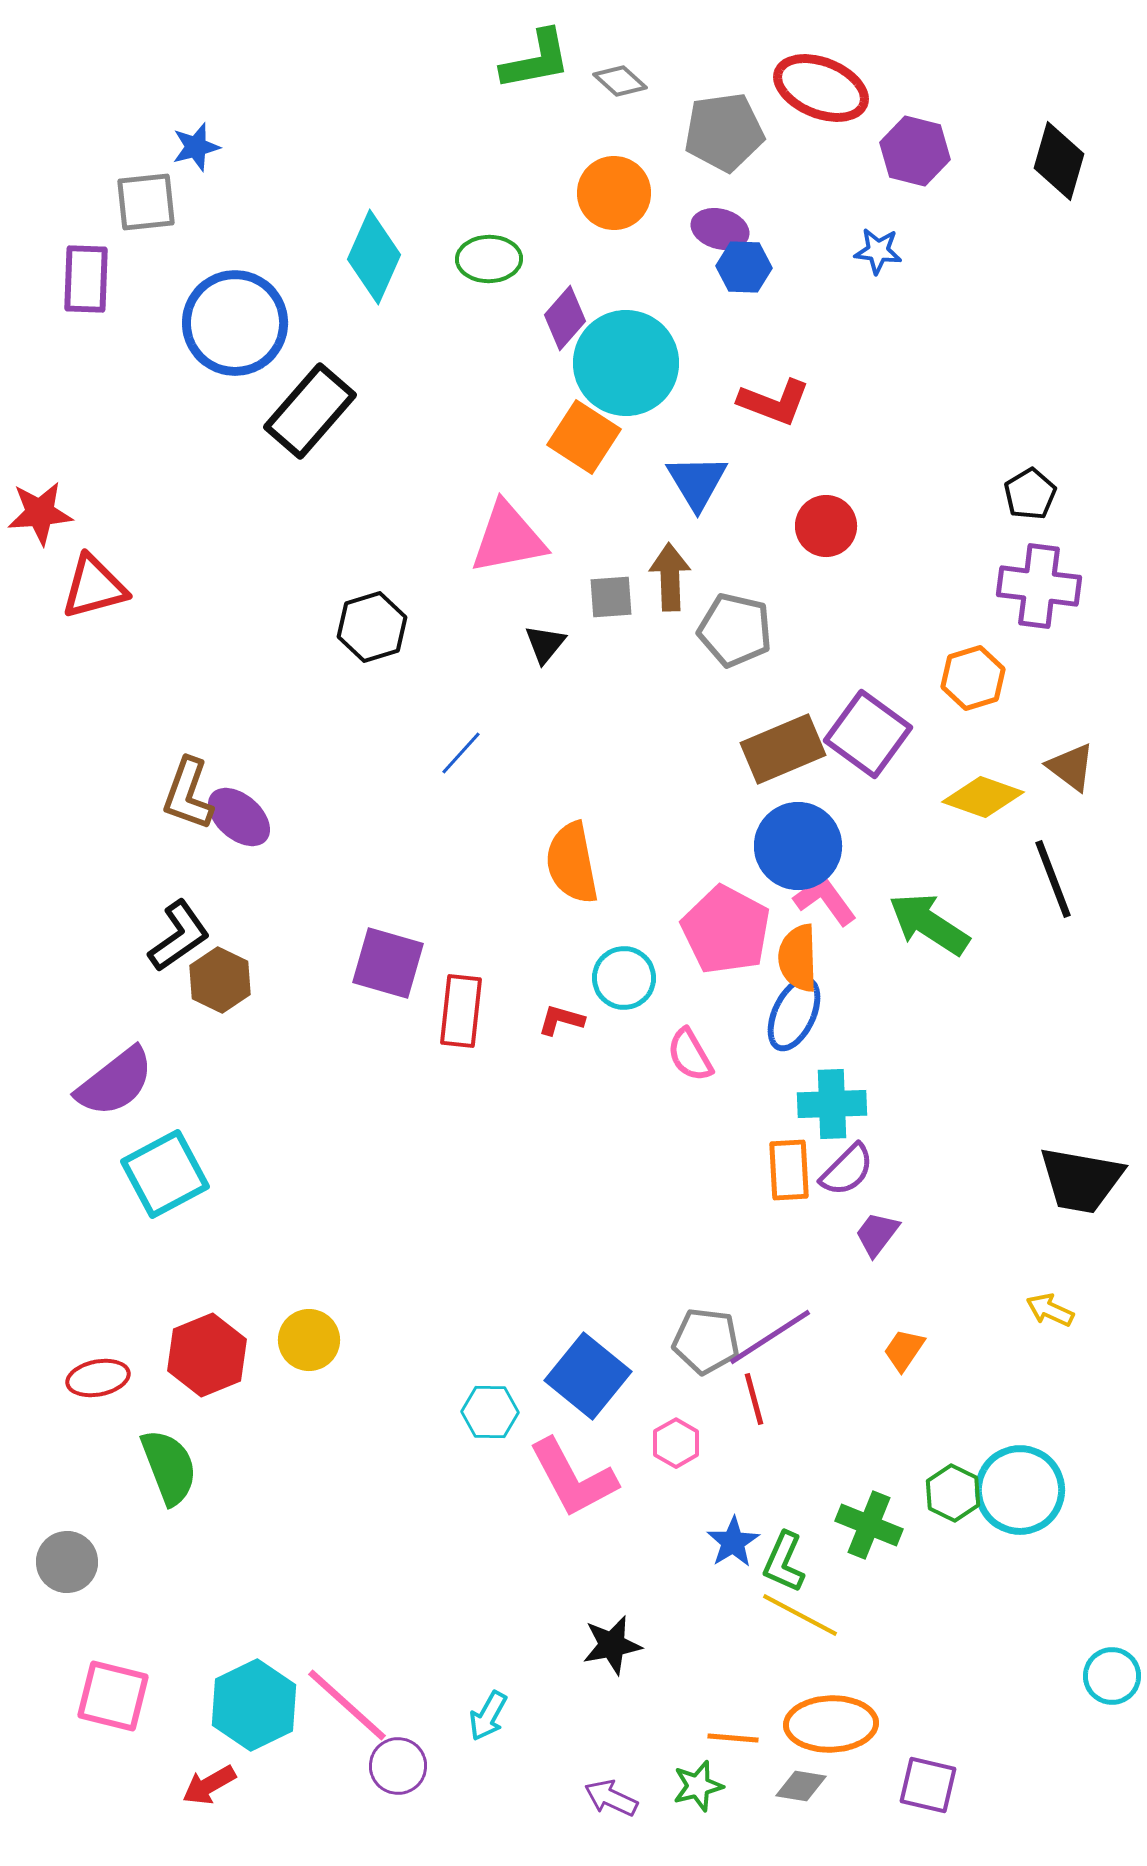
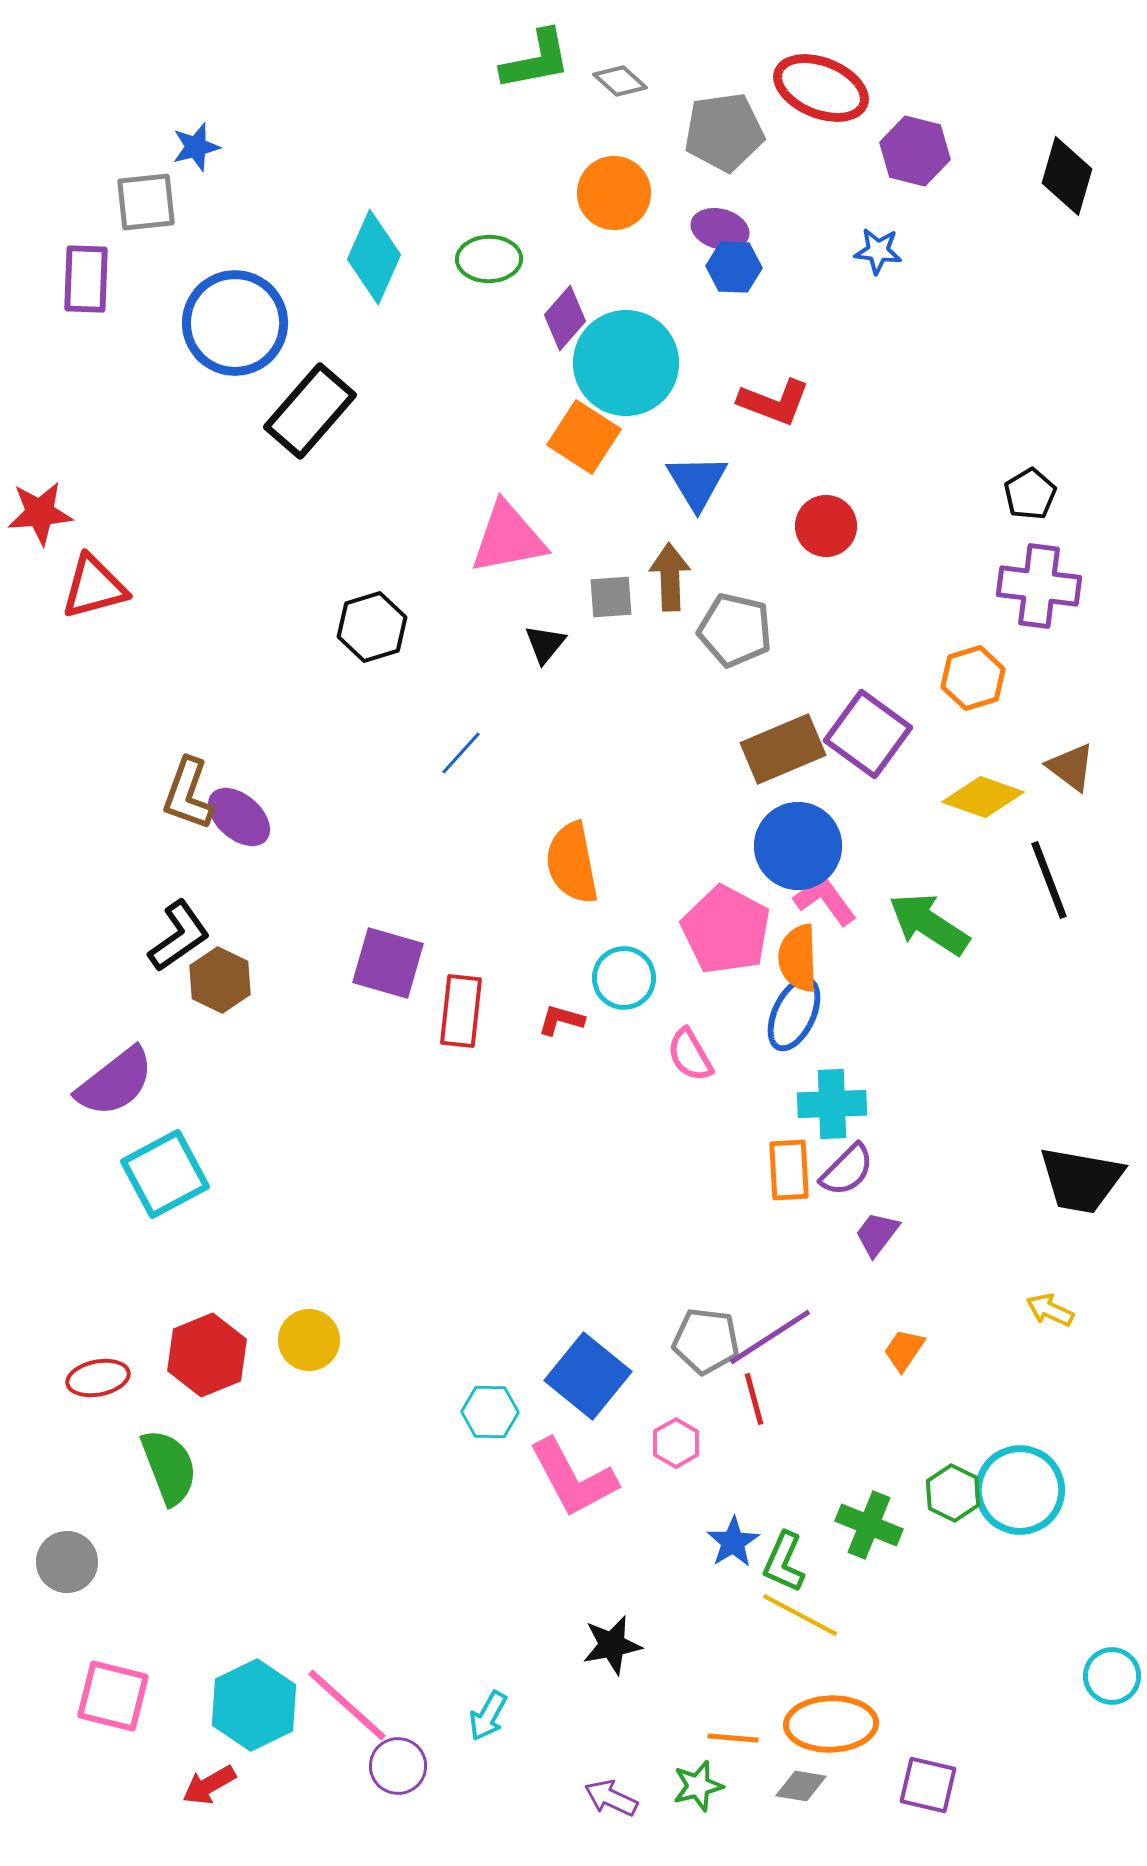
black diamond at (1059, 161): moved 8 px right, 15 px down
blue hexagon at (744, 267): moved 10 px left
black line at (1053, 879): moved 4 px left, 1 px down
